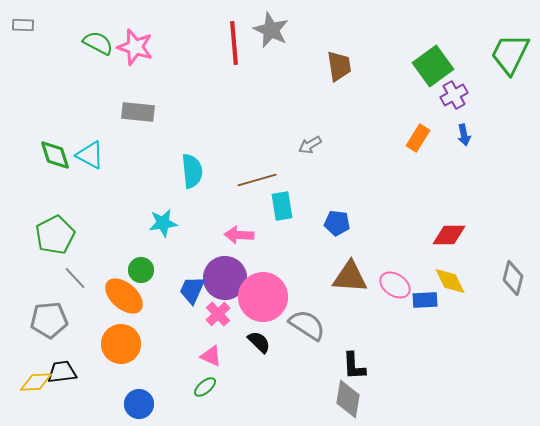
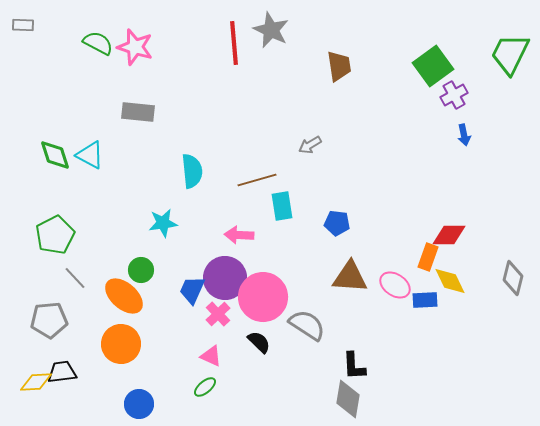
orange rectangle at (418, 138): moved 10 px right, 119 px down; rotated 12 degrees counterclockwise
